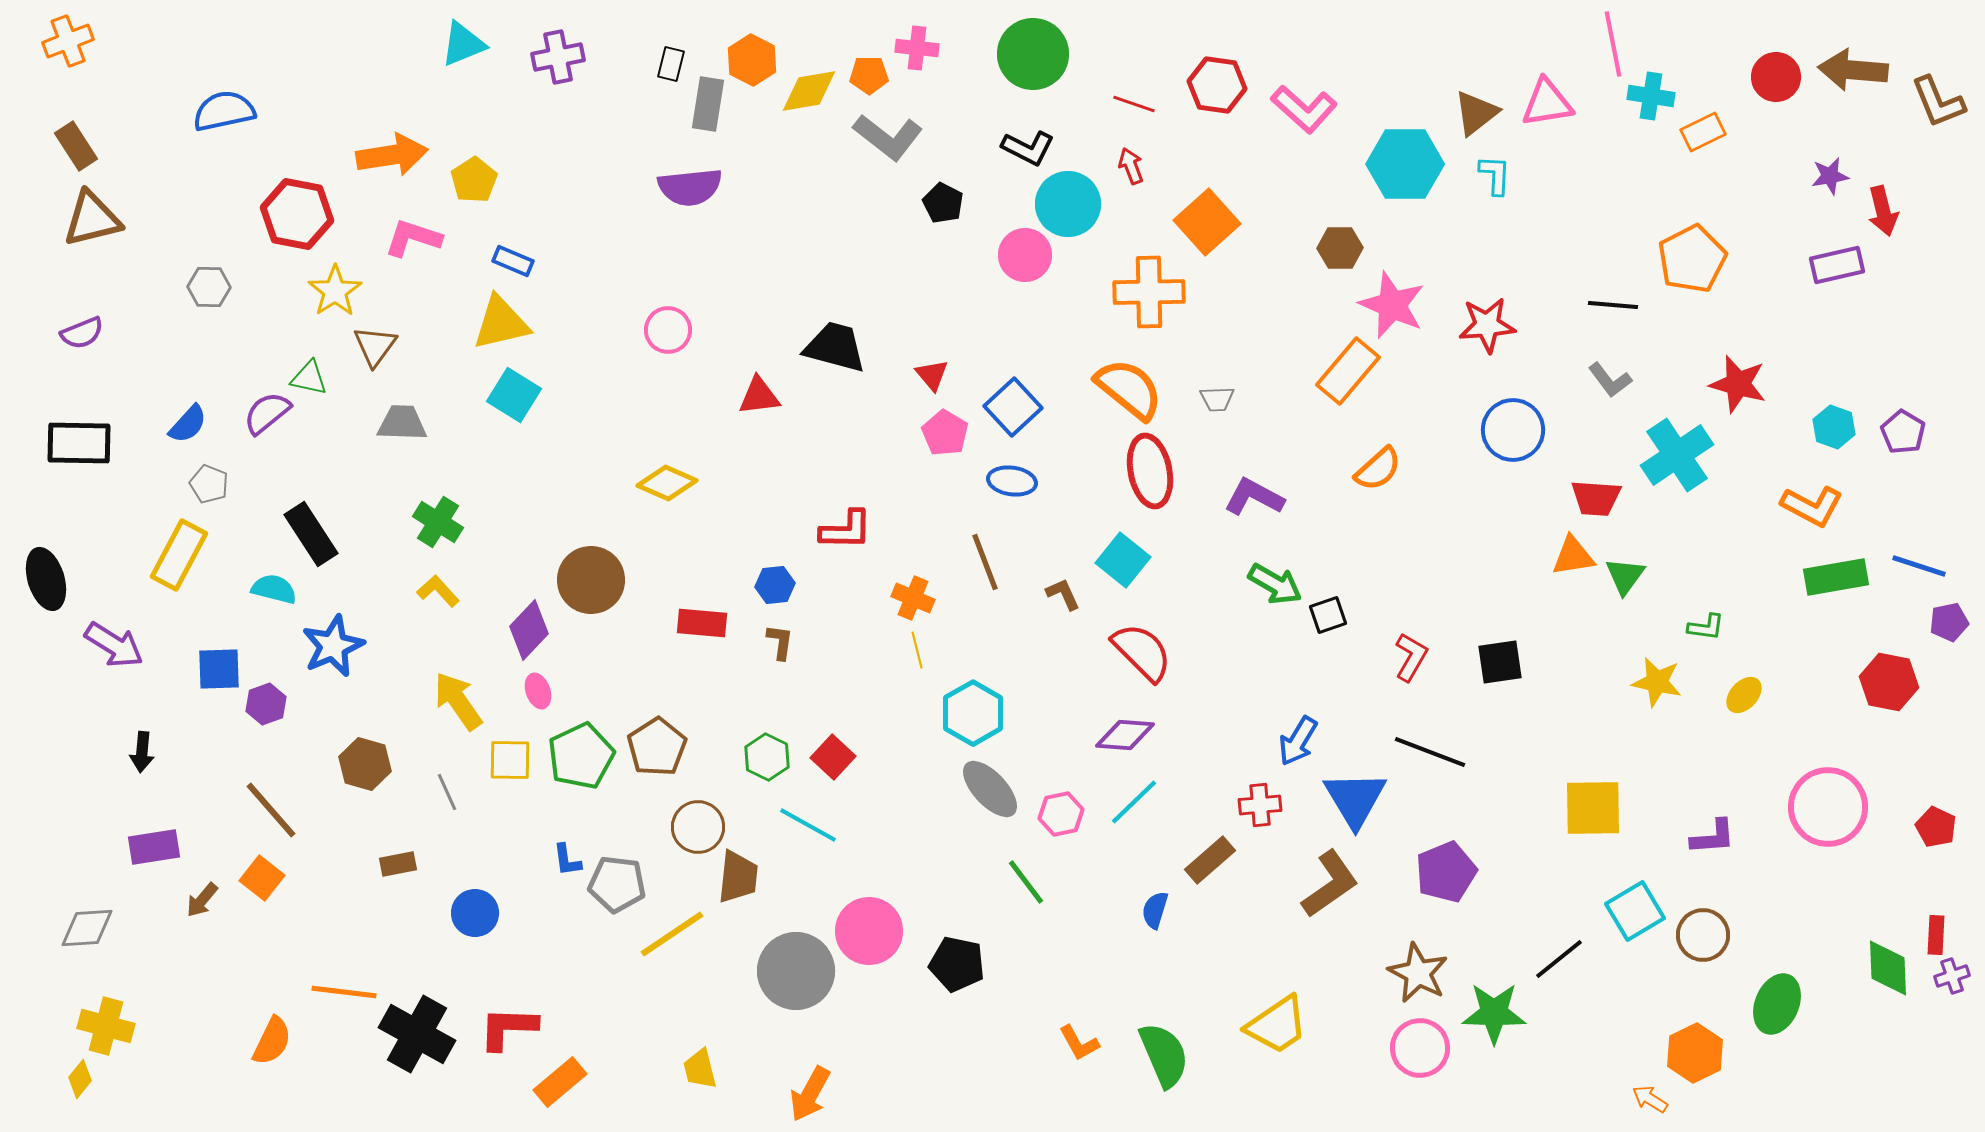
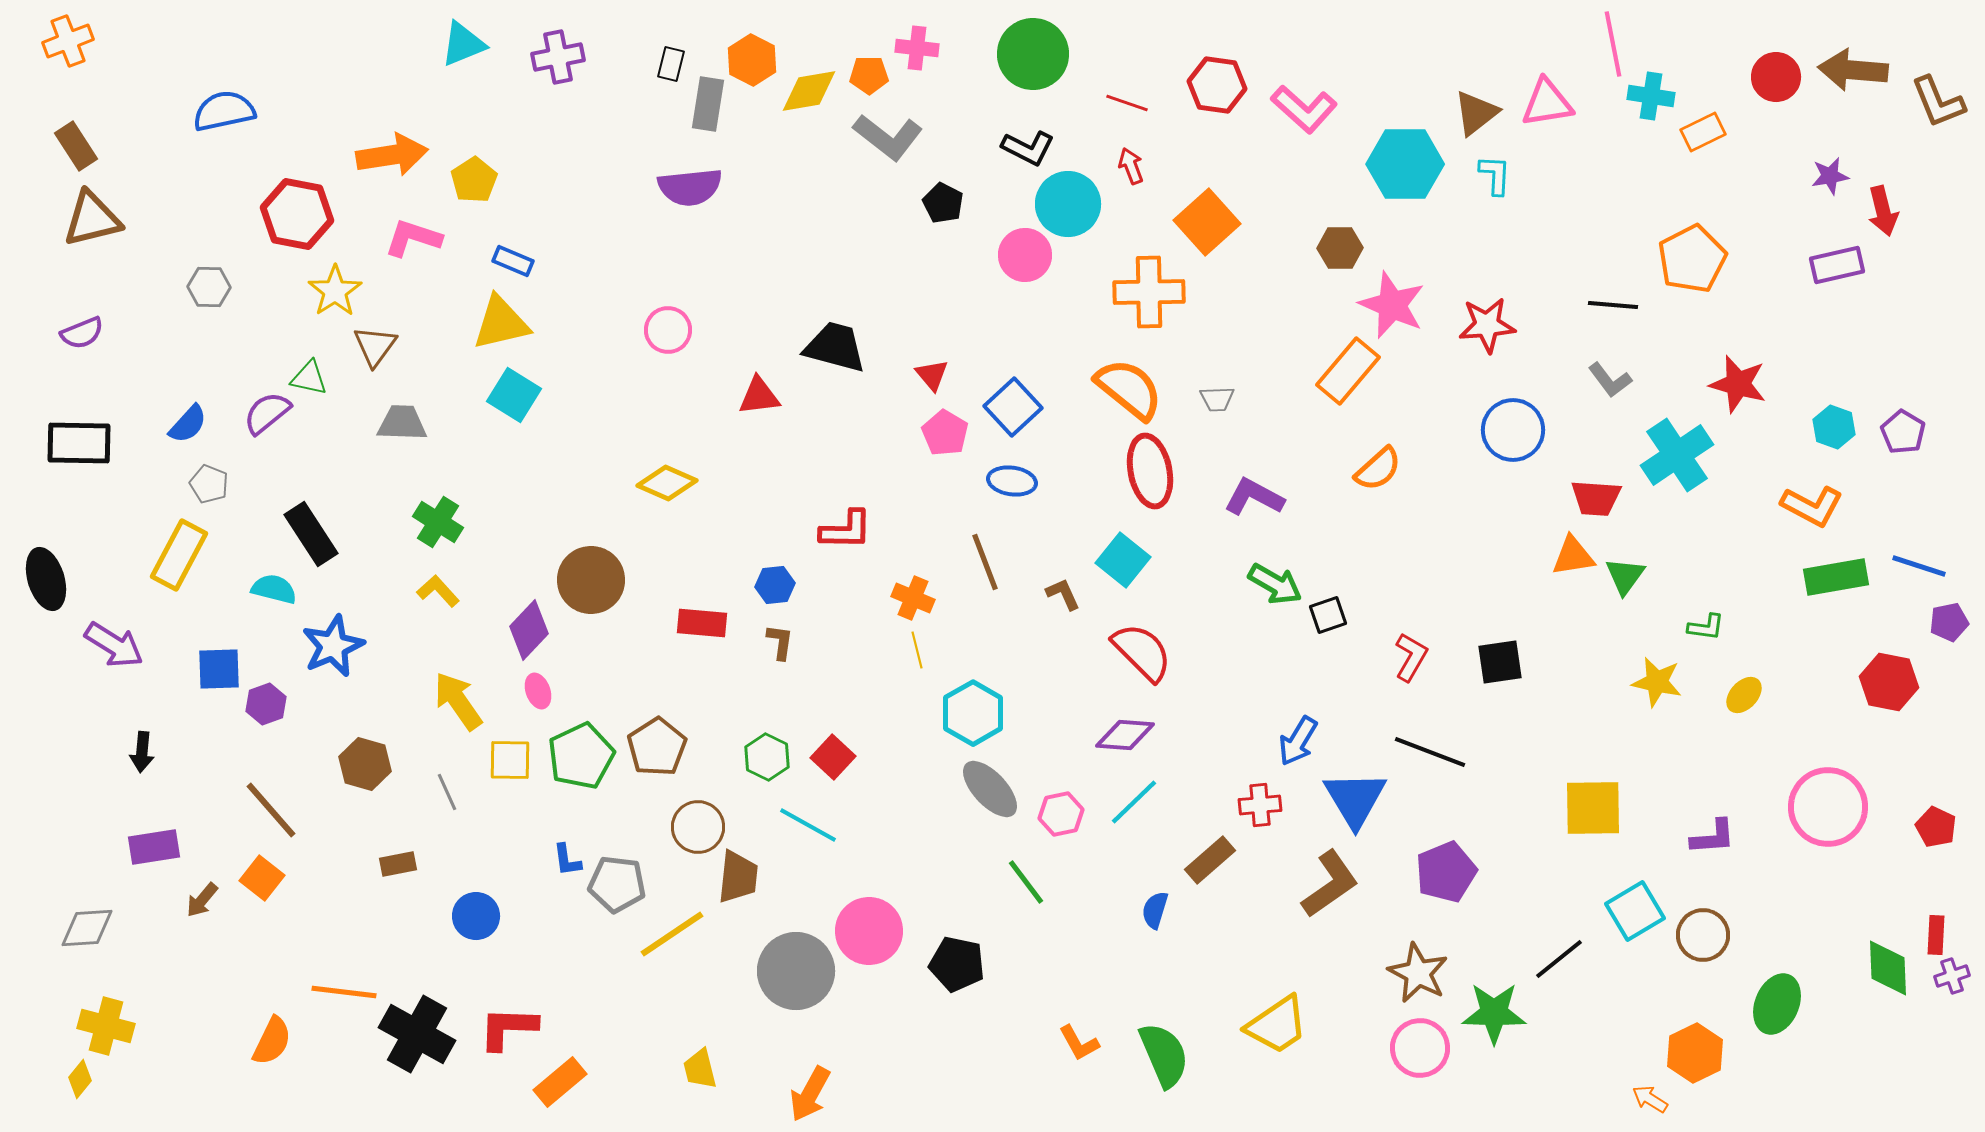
red line at (1134, 104): moved 7 px left, 1 px up
blue circle at (475, 913): moved 1 px right, 3 px down
